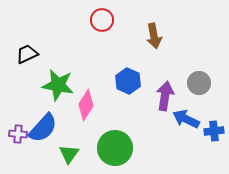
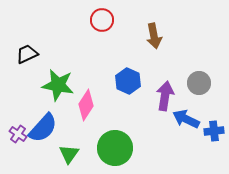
purple cross: rotated 30 degrees clockwise
